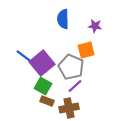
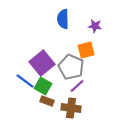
blue line: moved 24 px down
purple line: moved 2 px right
brown cross: moved 2 px right; rotated 18 degrees clockwise
